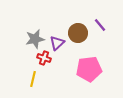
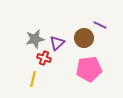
purple line: rotated 24 degrees counterclockwise
brown circle: moved 6 px right, 5 px down
